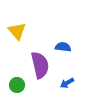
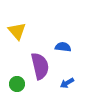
purple semicircle: moved 1 px down
green circle: moved 1 px up
